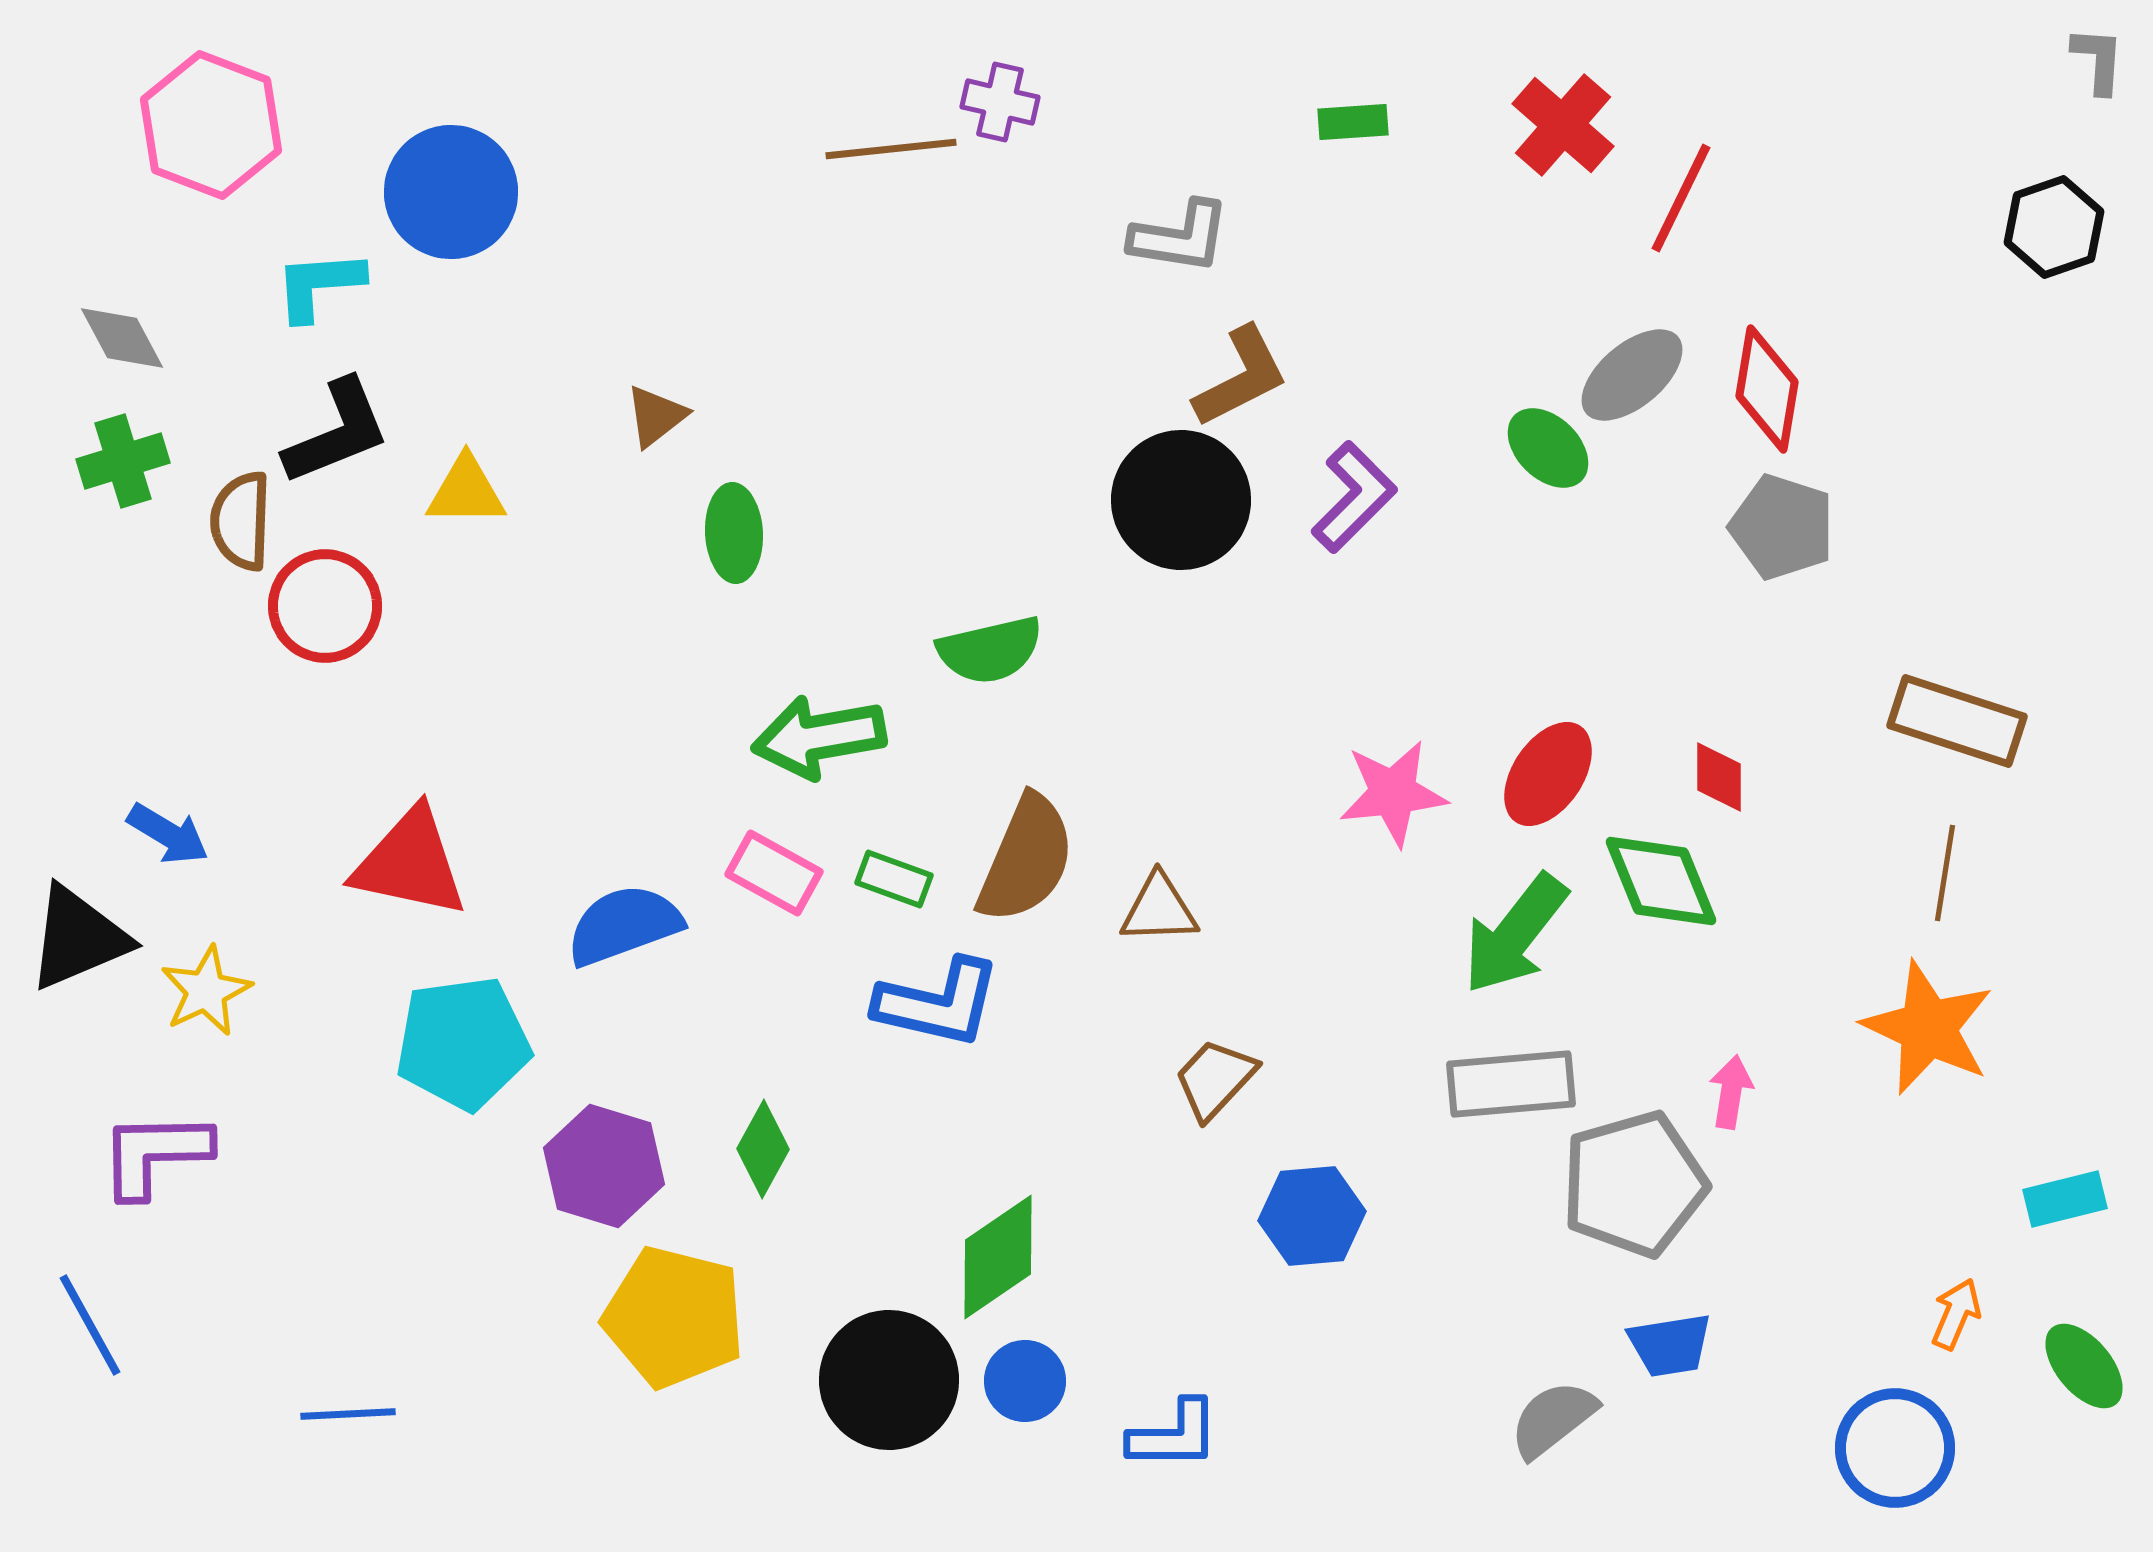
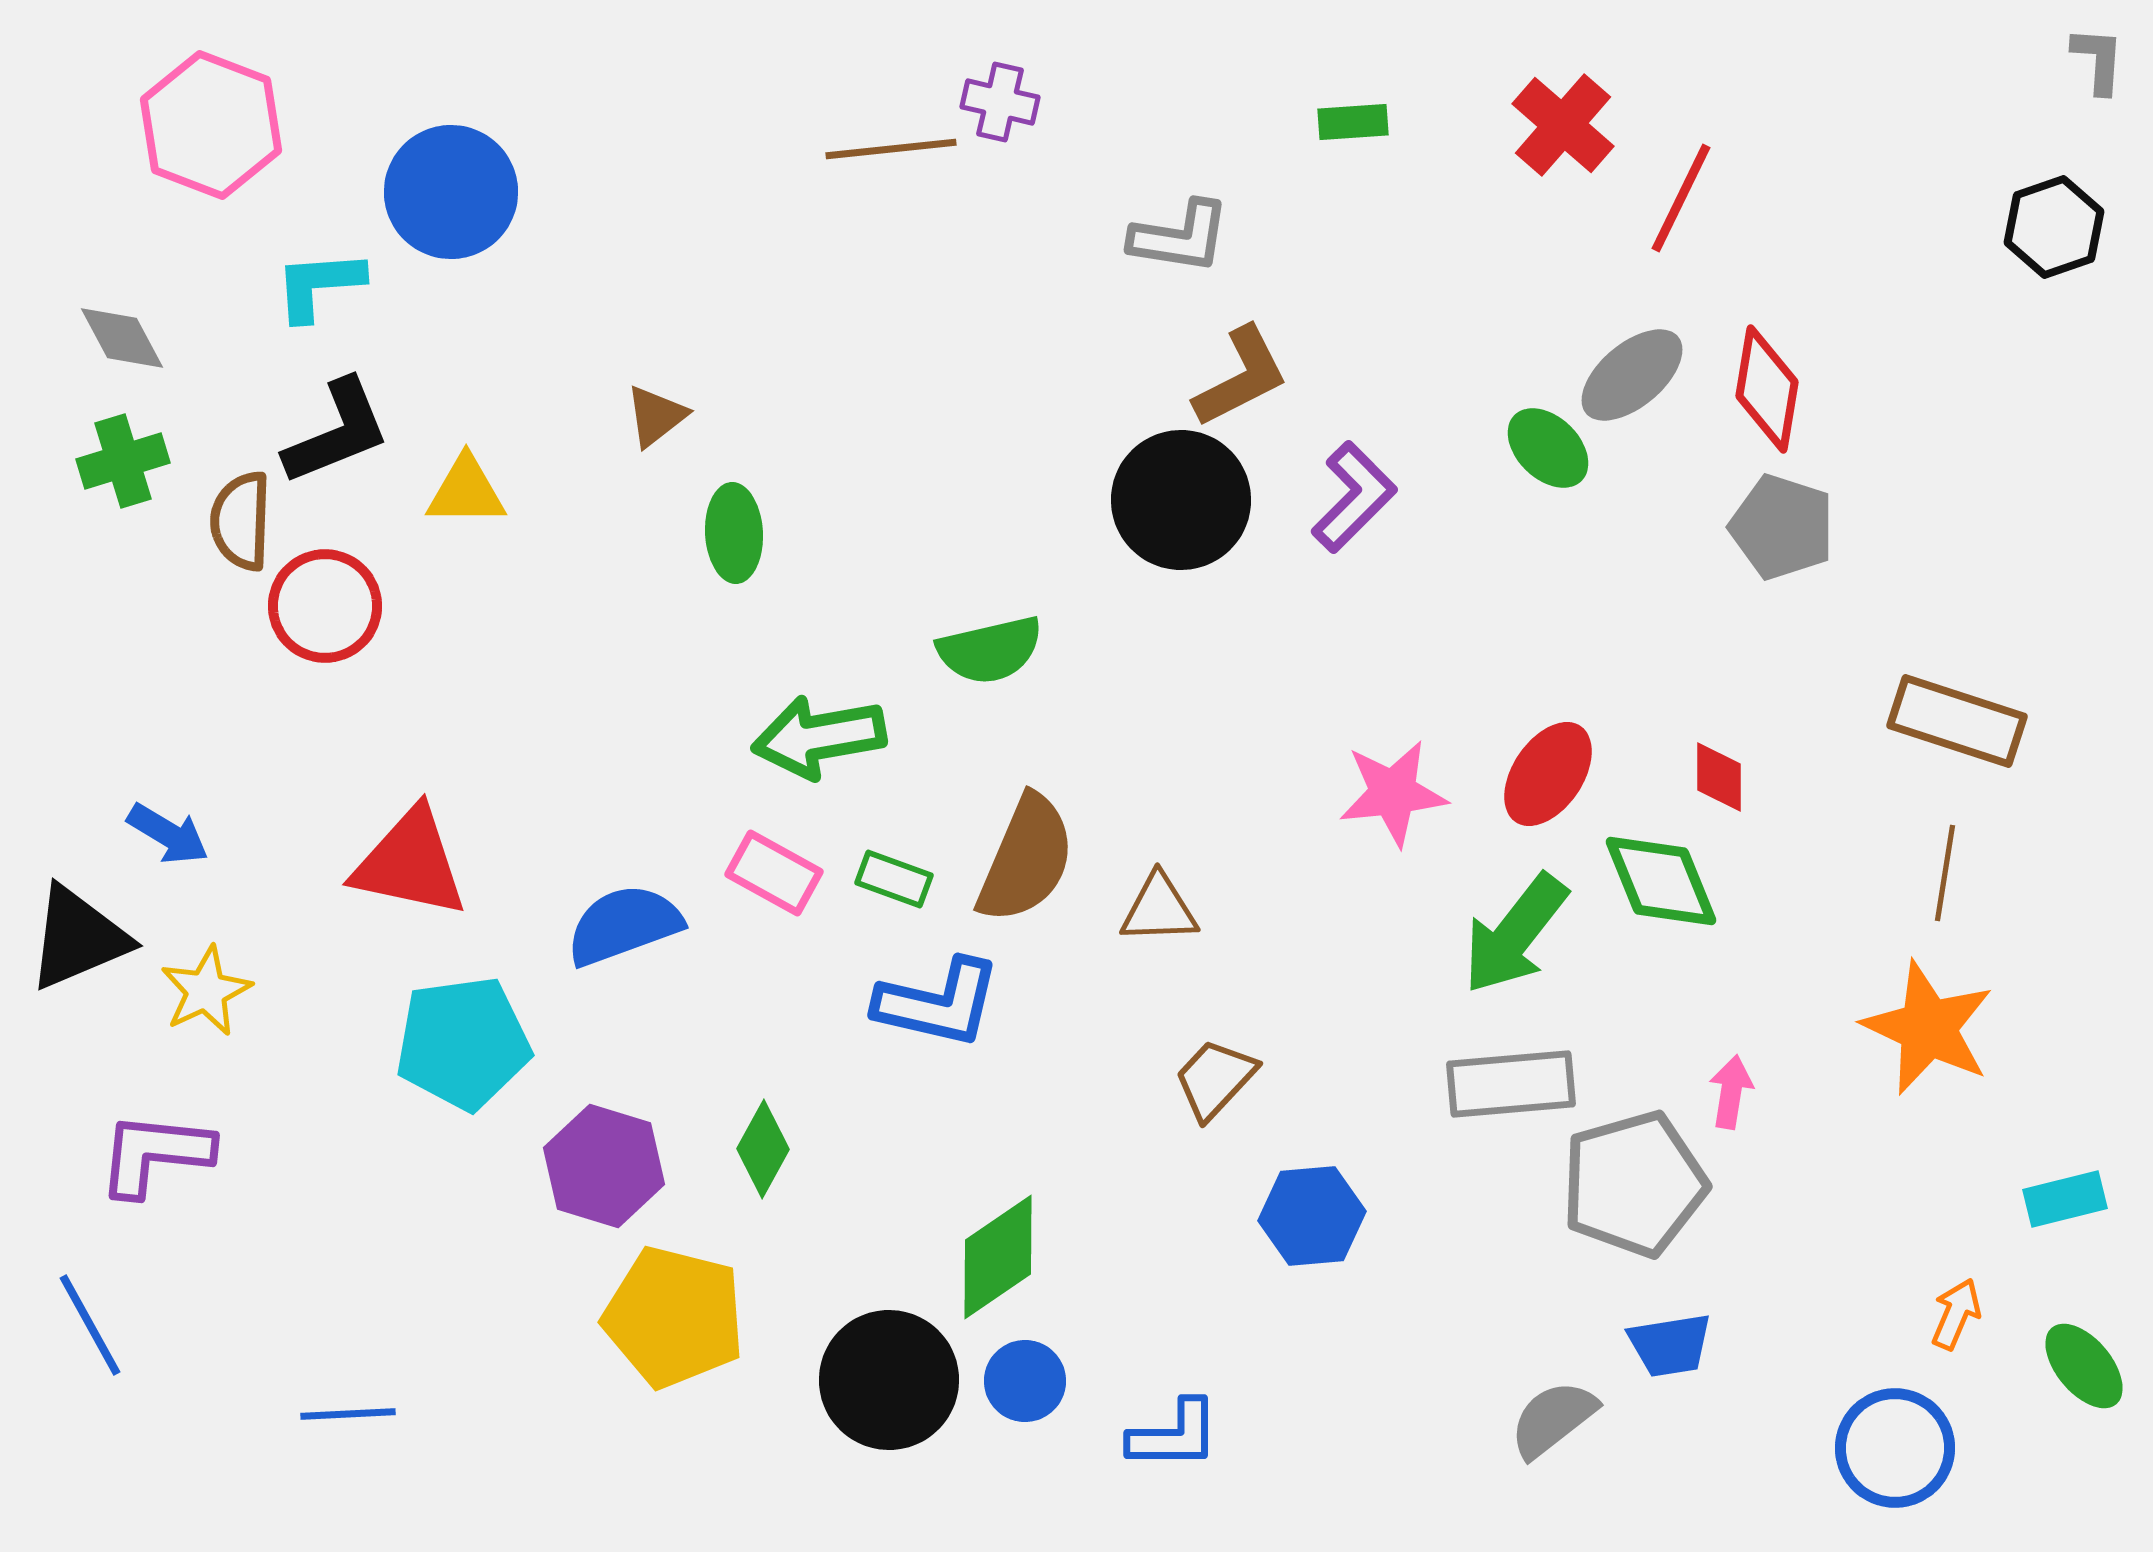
purple L-shape at (155, 1154): rotated 7 degrees clockwise
